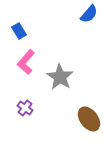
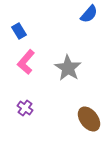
gray star: moved 8 px right, 9 px up
